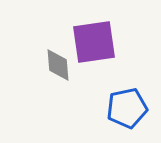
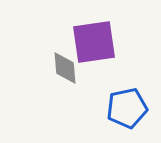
gray diamond: moved 7 px right, 3 px down
